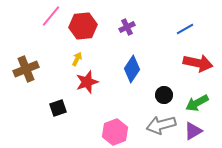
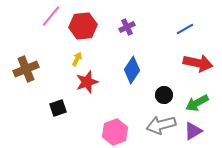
blue diamond: moved 1 px down
